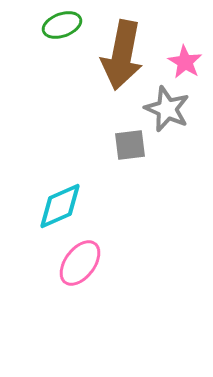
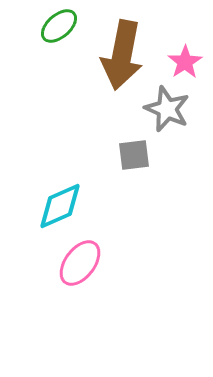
green ellipse: moved 3 px left, 1 px down; rotated 21 degrees counterclockwise
pink star: rotated 8 degrees clockwise
gray square: moved 4 px right, 10 px down
